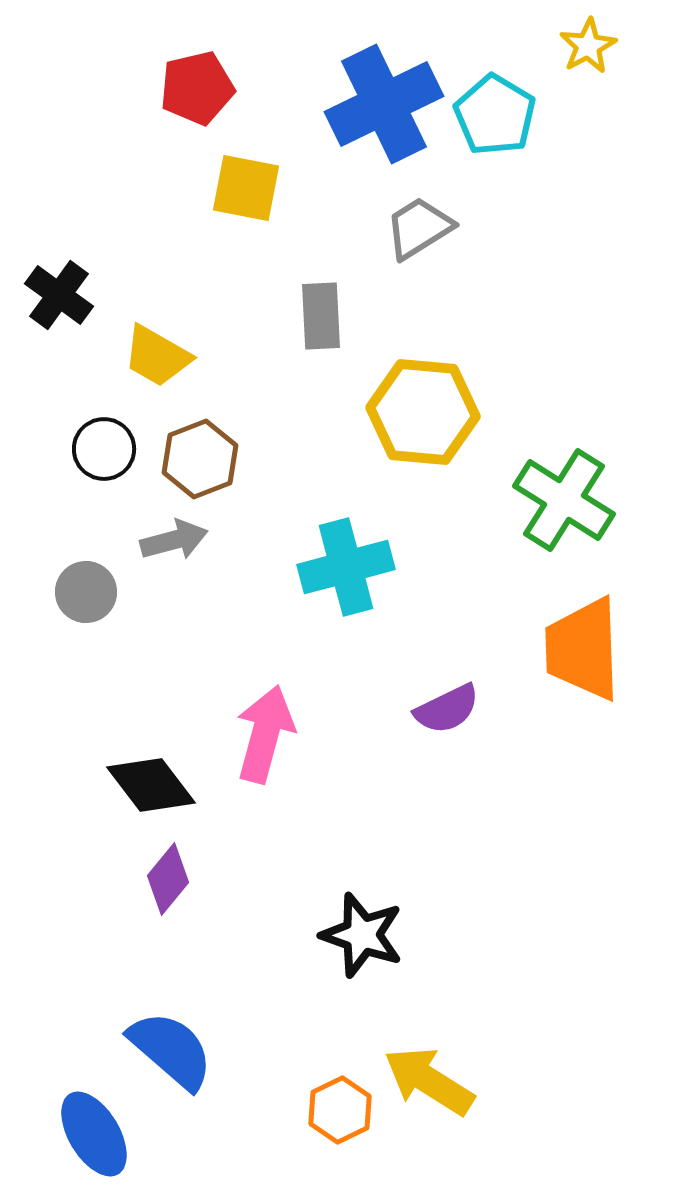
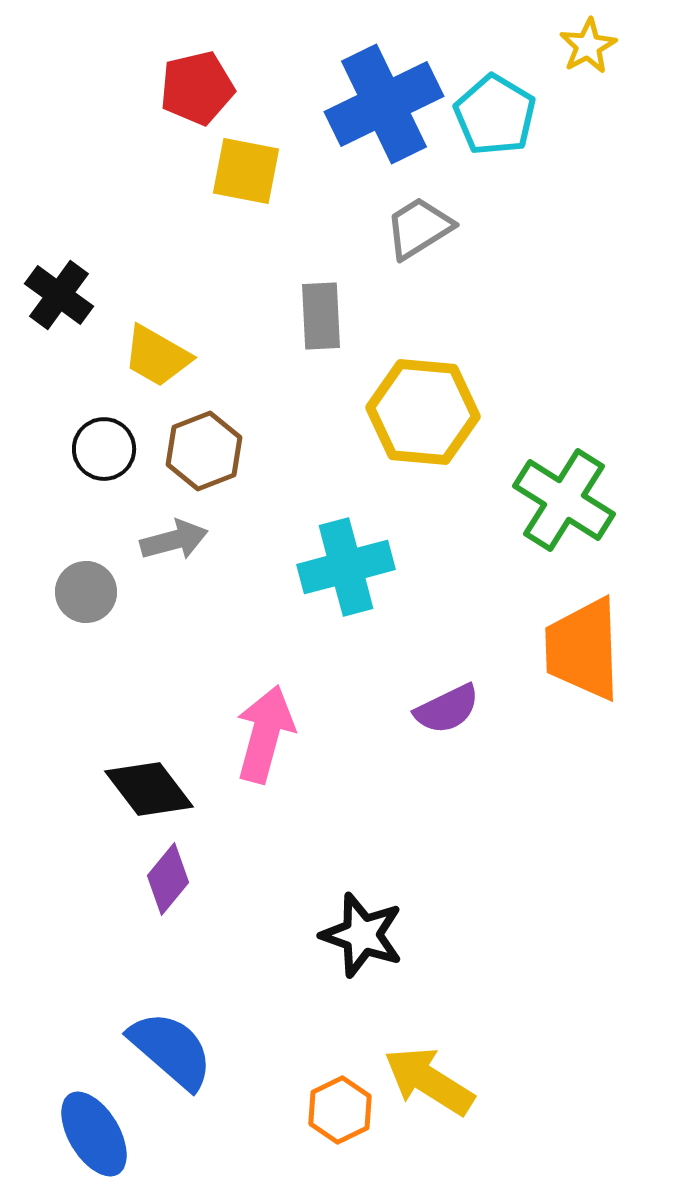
yellow square: moved 17 px up
brown hexagon: moved 4 px right, 8 px up
black diamond: moved 2 px left, 4 px down
